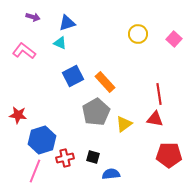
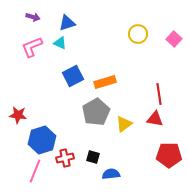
pink L-shape: moved 8 px right, 4 px up; rotated 60 degrees counterclockwise
orange rectangle: rotated 65 degrees counterclockwise
